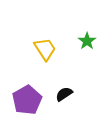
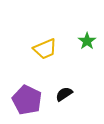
yellow trapezoid: rotated 100 degrees clockwise
purple pentagon: rotated 16 degrees counterclockwise
